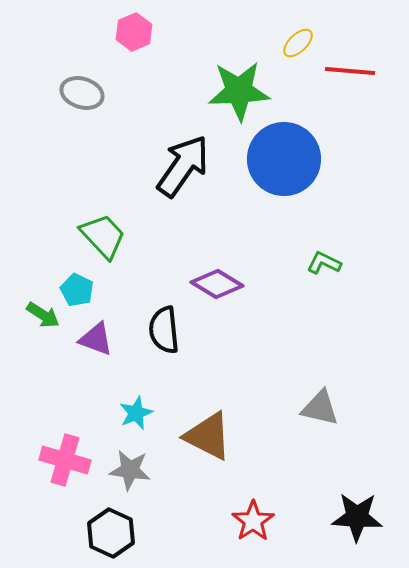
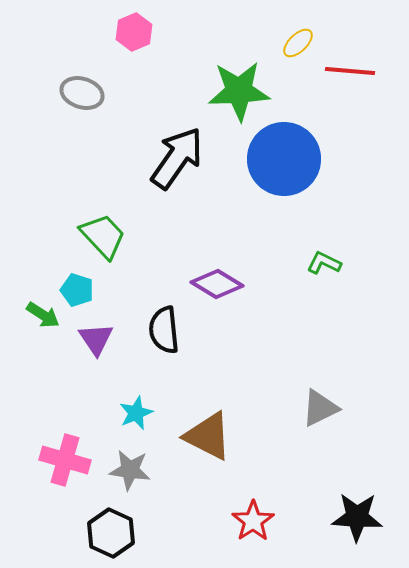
black arrow: moved 6 px left, 8 px up
cyan pentagon: rotated 8 degrees counterclockwise
purple triangle: rotated 36 degrees clockwise
gray triangle: rotated 39 degrees counterclockwise
